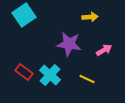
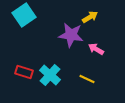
yellow arrow: rotated 28 degrees counterclockwise
purple star: moved 2 px right, 9 px up
pink arrow: moved 8 px left, 1 px up; rotated 119 degrees counterclockwise
red rectangle: rotated 18 degrees counterclockwise
